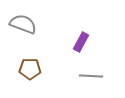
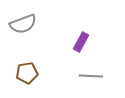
gray semicircle: rotated 140 degrees clockwise
brown pentagon: moved 3 px left, 4 px down; rotated 10 degrees counterclockwise
